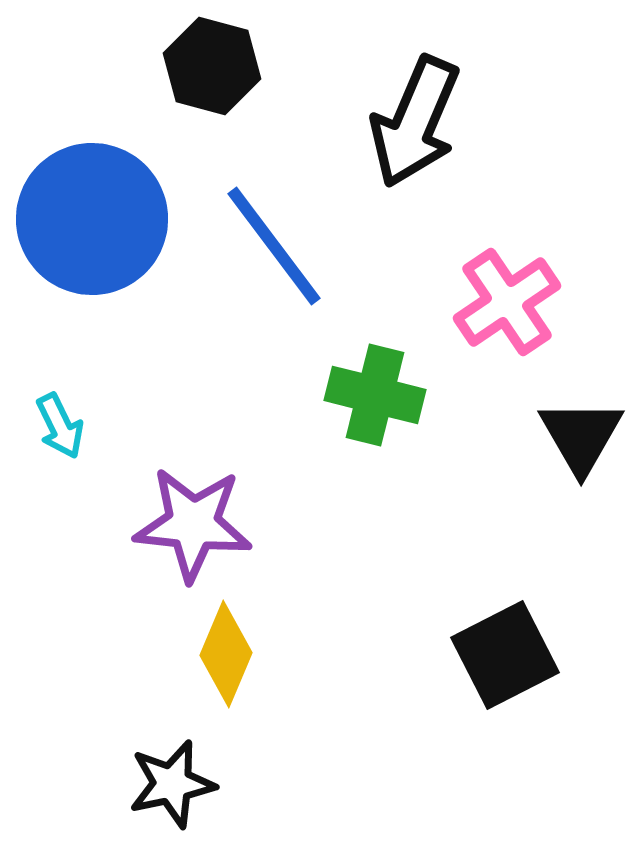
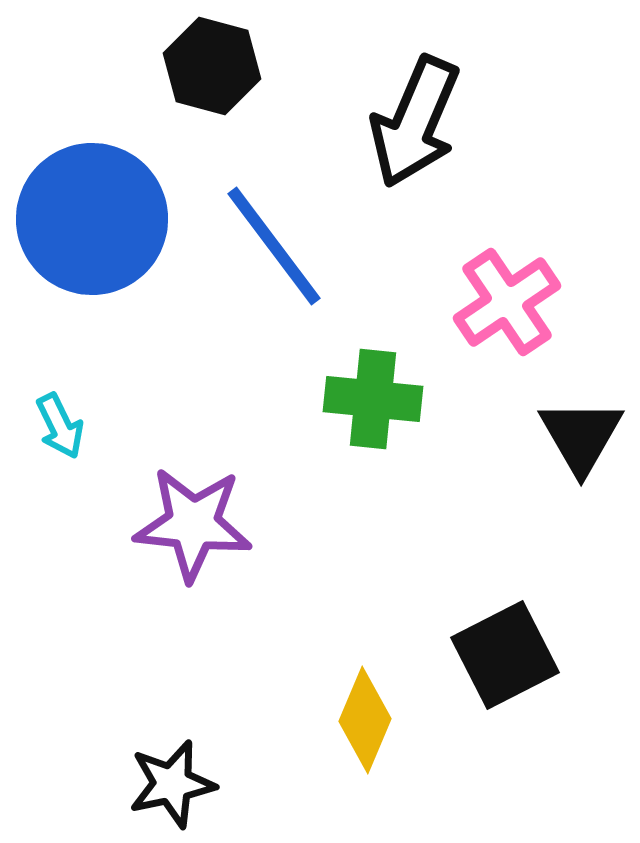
green cross: moved 2 px left, 4 px down; rotated 8 degrees counterclockwise
yellow diamond: moved 139 px right, 66 px down
